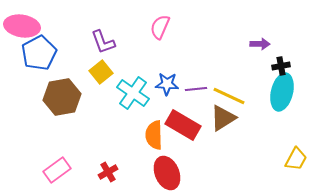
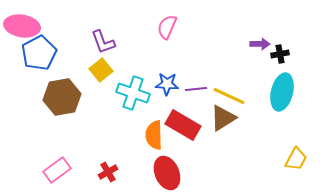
pink semicircle: moved 7 px right
black cross: moved 1 px left, 12 px up
yellow square: moved 2 px up
cyan cross: rotated 16 degrees counterclockwise
